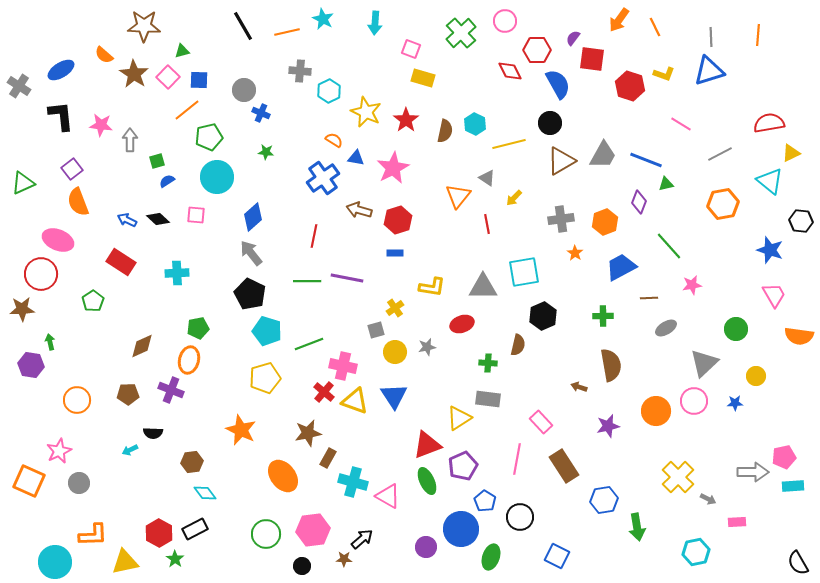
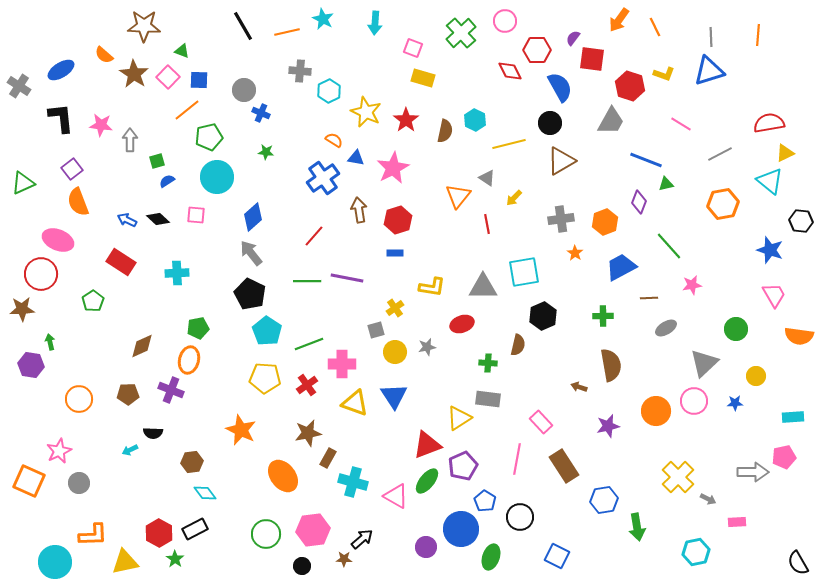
pink square at (411, 49): moved 2 px right, 1 px up
green triangle at (182, 51): rotated 35 degrees clockwise
blue semicircle at (558, 84): moved 2 px right, 3 px down
black L-shape at (61, 116): moved 2 px down
cyan hexagon at (475, 124): moved 4 px up
yellow triangle at (791, 153): moved 6 px left
gray trapezoid at (603, 155): moved 8 px right, 34 px up
brown arrow at (359, 210): rotated 65 degrees clockwise
red line at (314, 236): rotated 30 degrees clockwise
cyan pentagon at (267, 331): rotated 16 degrees clockwise
pink cross at (343, 366): moved 1 px left, 2 px up; rotated 12 degrees counterclockwise
yellow pentagon at (265, 378): rotated 20 degrees clockwise
red cross at (324, 392): moved 17 px left, 7 px up; rotated 15 degrees clockwise
orange circle at (77, 400): moved 2 px right, 1 px up
yellow triangle at (355, 401): moved 2 px down
green ellipse at (427, 481): rotated 64 degrees clockwise
cyan rectangle at (793, 486): moved 69 px up
pink triangle at (388, 496): moved 8 px right
